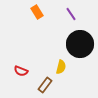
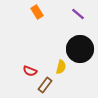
purple line: moved 7 px right; rotated 16 degrees counterclockwise
black circle: moved 5 px down
red semicircle: moved 9 px right
